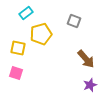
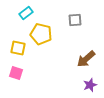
gray square: moved 1 px right, 1 px up; rotated 24 degrees counterclockwise
yellow pentagon: rotated 30 degrees clockwise
brown arrow: rotated 90 degrees clockwise
